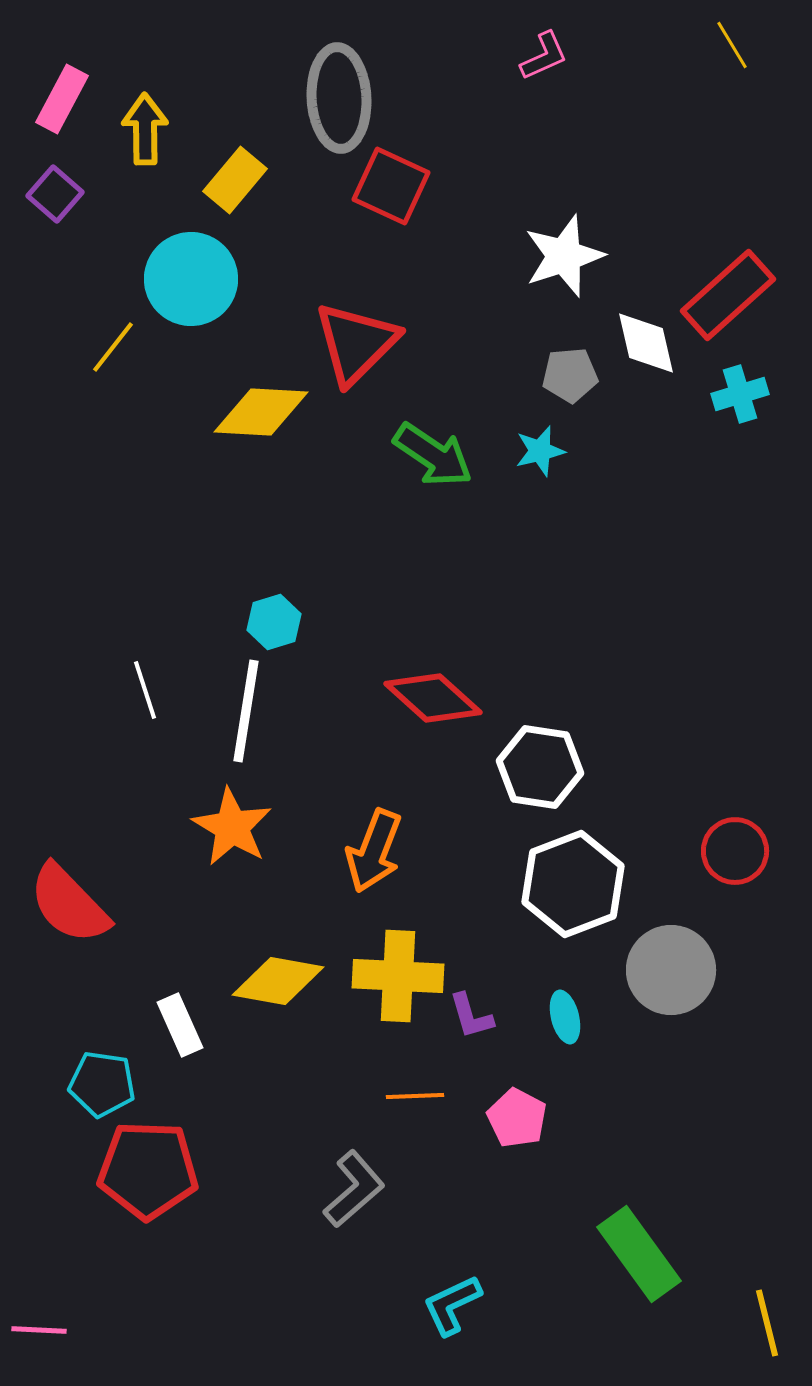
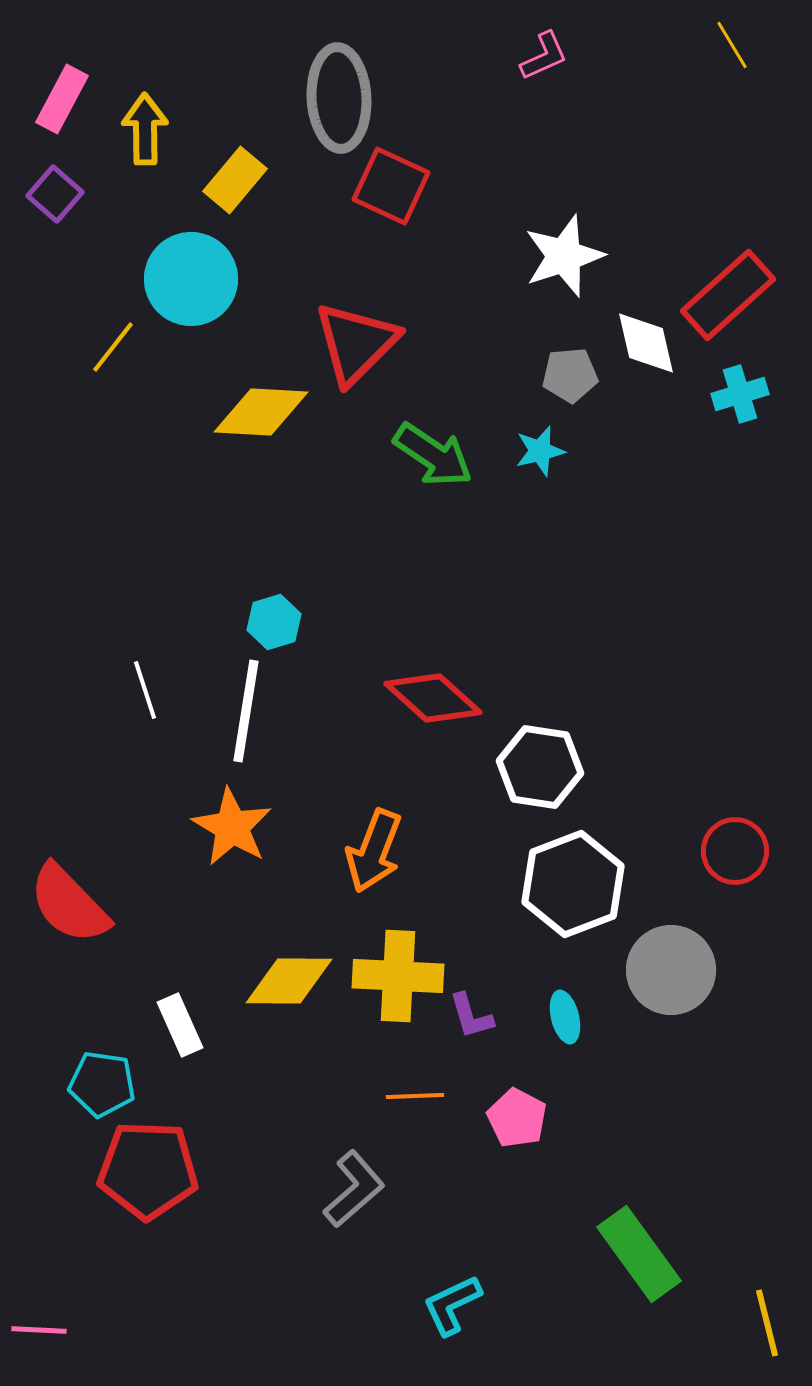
yellow diamond at (278, 981): moved 11 px right; rotated 10 degrees counterclockwise
